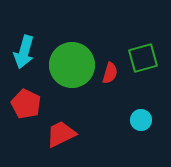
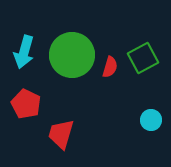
green square: rotated 12 degrees counterclockwise
green circle: moved 10 px up
red semicircle: moved 6 px up
cyan circle: moved 10 px right
red trapezoid: rotated 48 degrees counterclockwise
